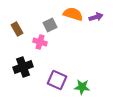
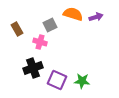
black cross: moved 10 px right, 1 px down
green star: moved 6 px up
